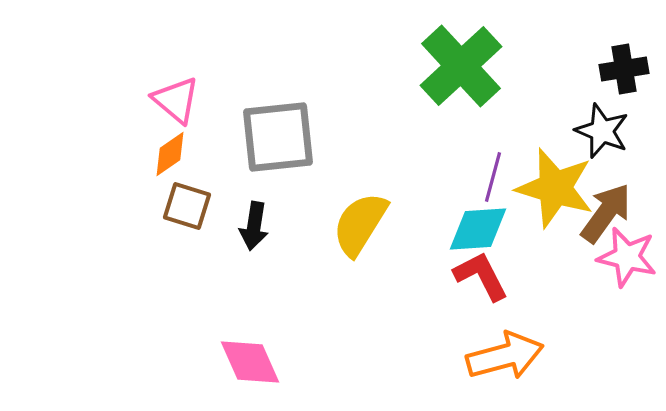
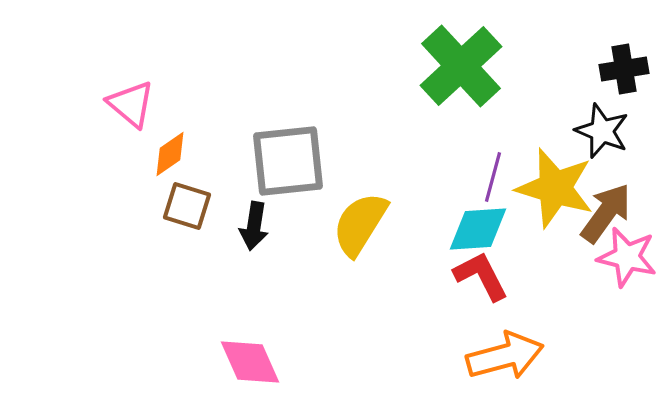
pink triangle: moved 45 px left, 4 px down
gray square: moved 10 px right, 24 px down
